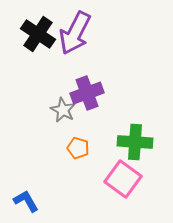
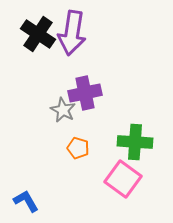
purple arrow: moved 3 px left; rotated 18 degrees counterclockwise
purple cross: moved 2 px left; rotated 8 degrees clockwise
